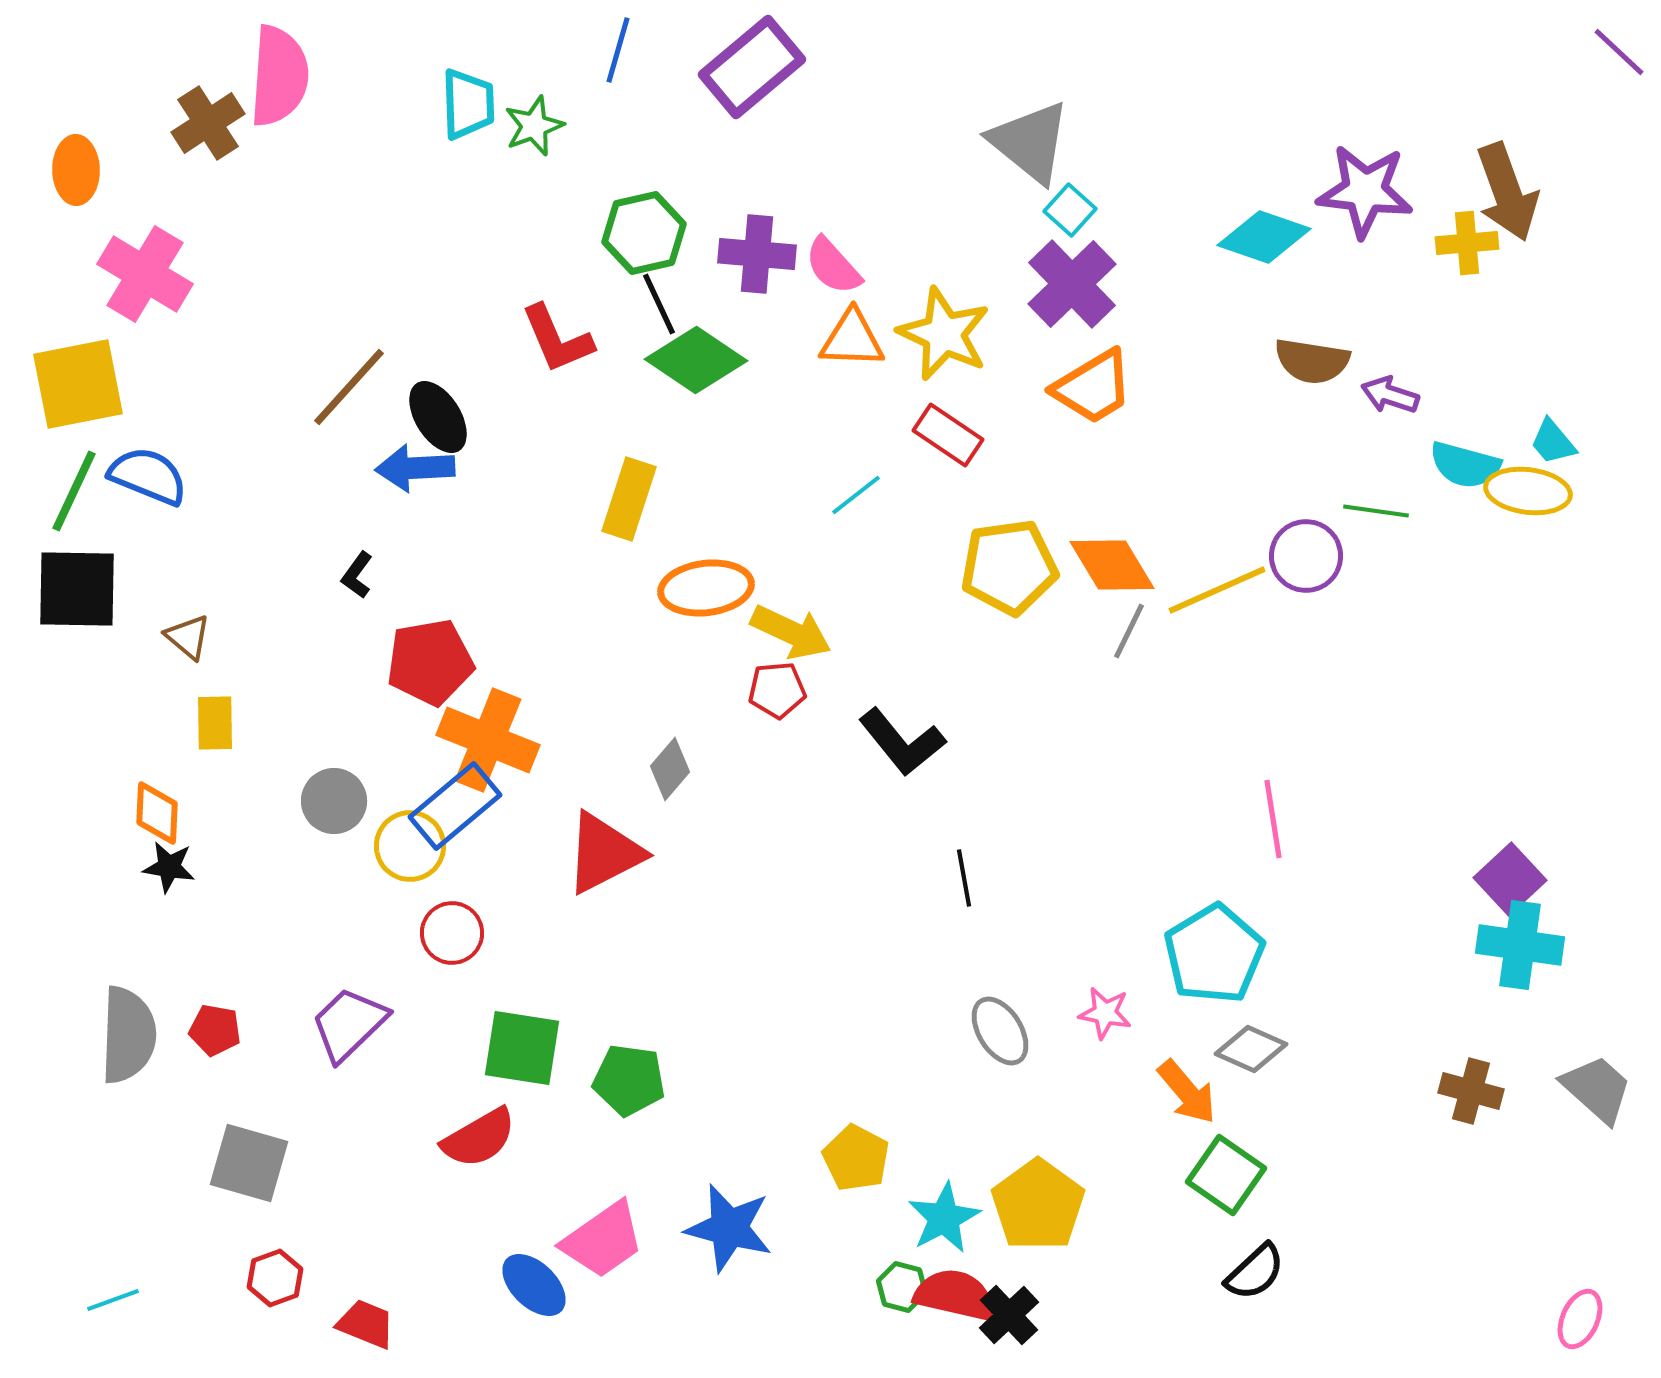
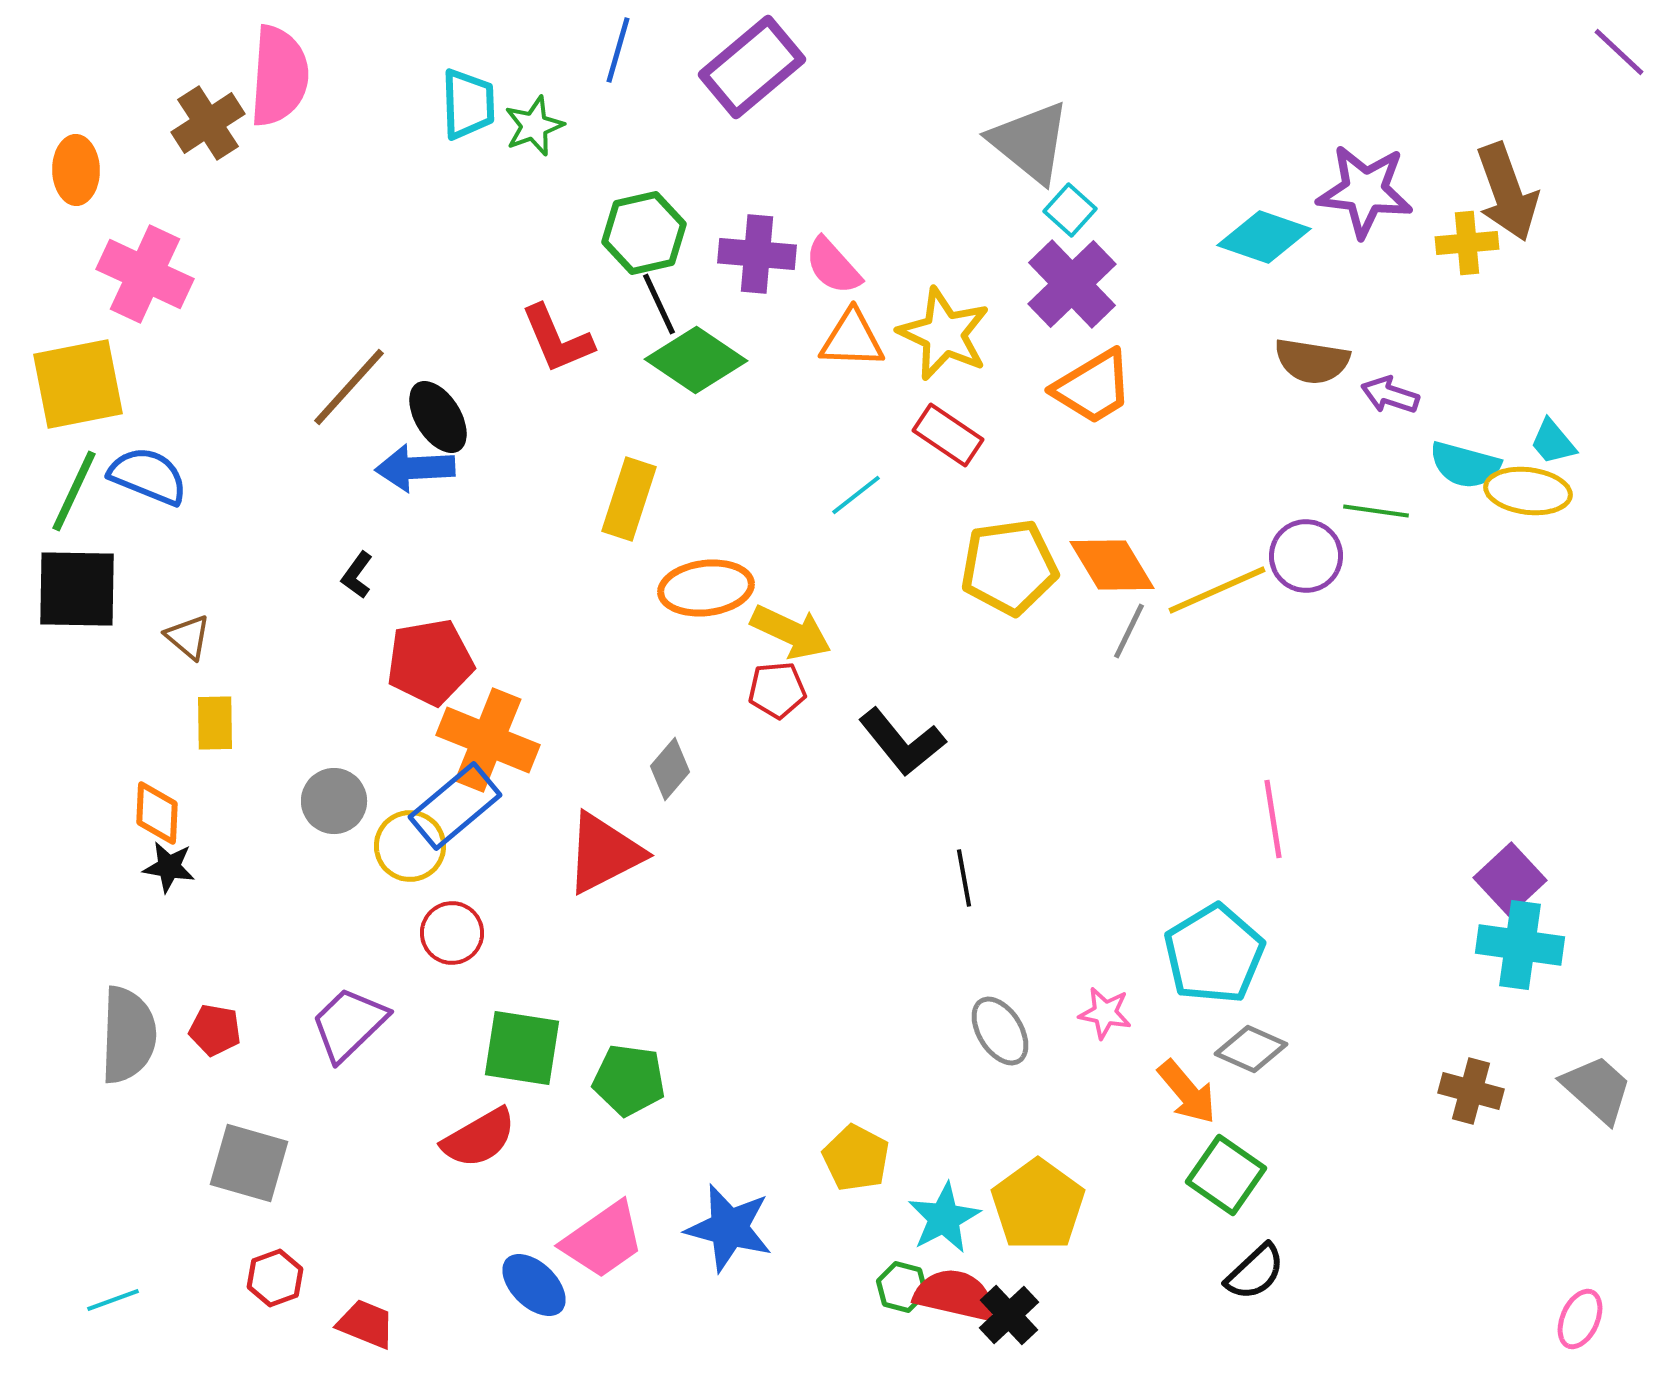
pink cross at (145, 274): rotated 6 degrees counterclockwise
